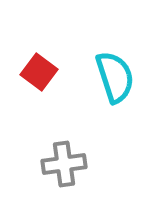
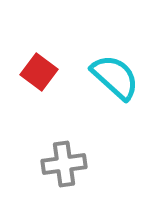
cyan semicircle: rotated 30 degrees counterclockwise
